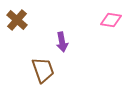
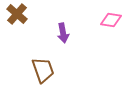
brown cross: moved 6 px up
purple arrow: moved 1 px right, 9 px up
